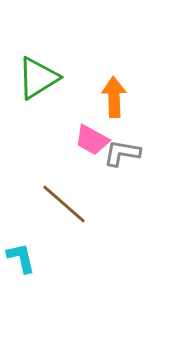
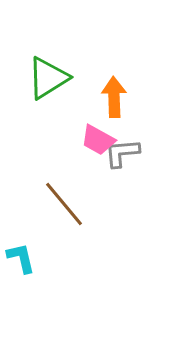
green triangle: moved 10 px right
pink trapezoid: moved 6 px right
gray L-shape: rotated 15 degrees counterclockwise
brown line: rotated 9 degrees clockwise
